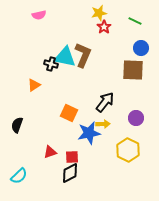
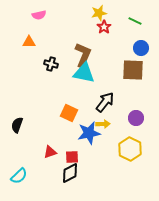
cyan triangle: moved 19 px right, 16 px down
orange triangle: moved 5 px left, 43 px up; rotated 32 degrees clockwise
yellow hexagon: moved 2 px right, 1 px up
